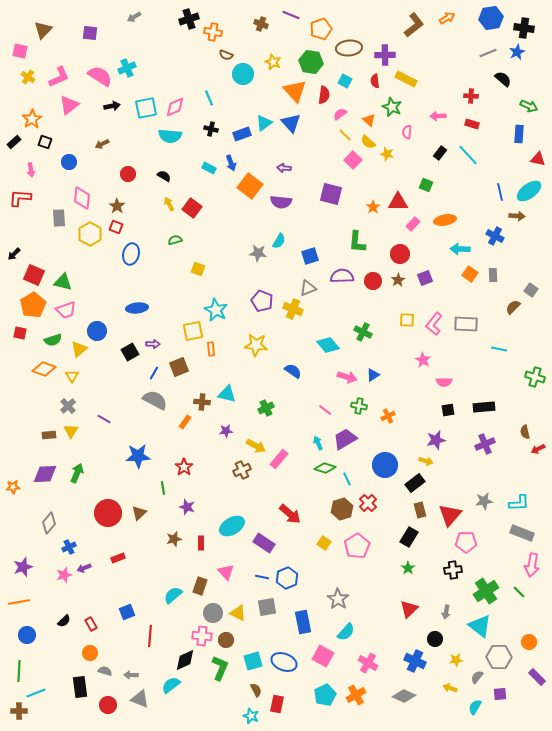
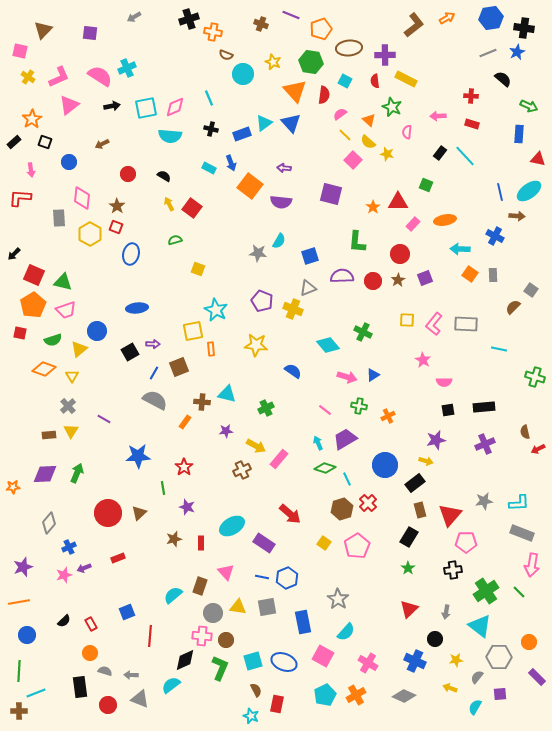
cyan line at (468, 155): moved 3 px left, 1 px down
yellow triangle at (238, 613): moved 6 px up; rotated 18 degrees counterclockwise
